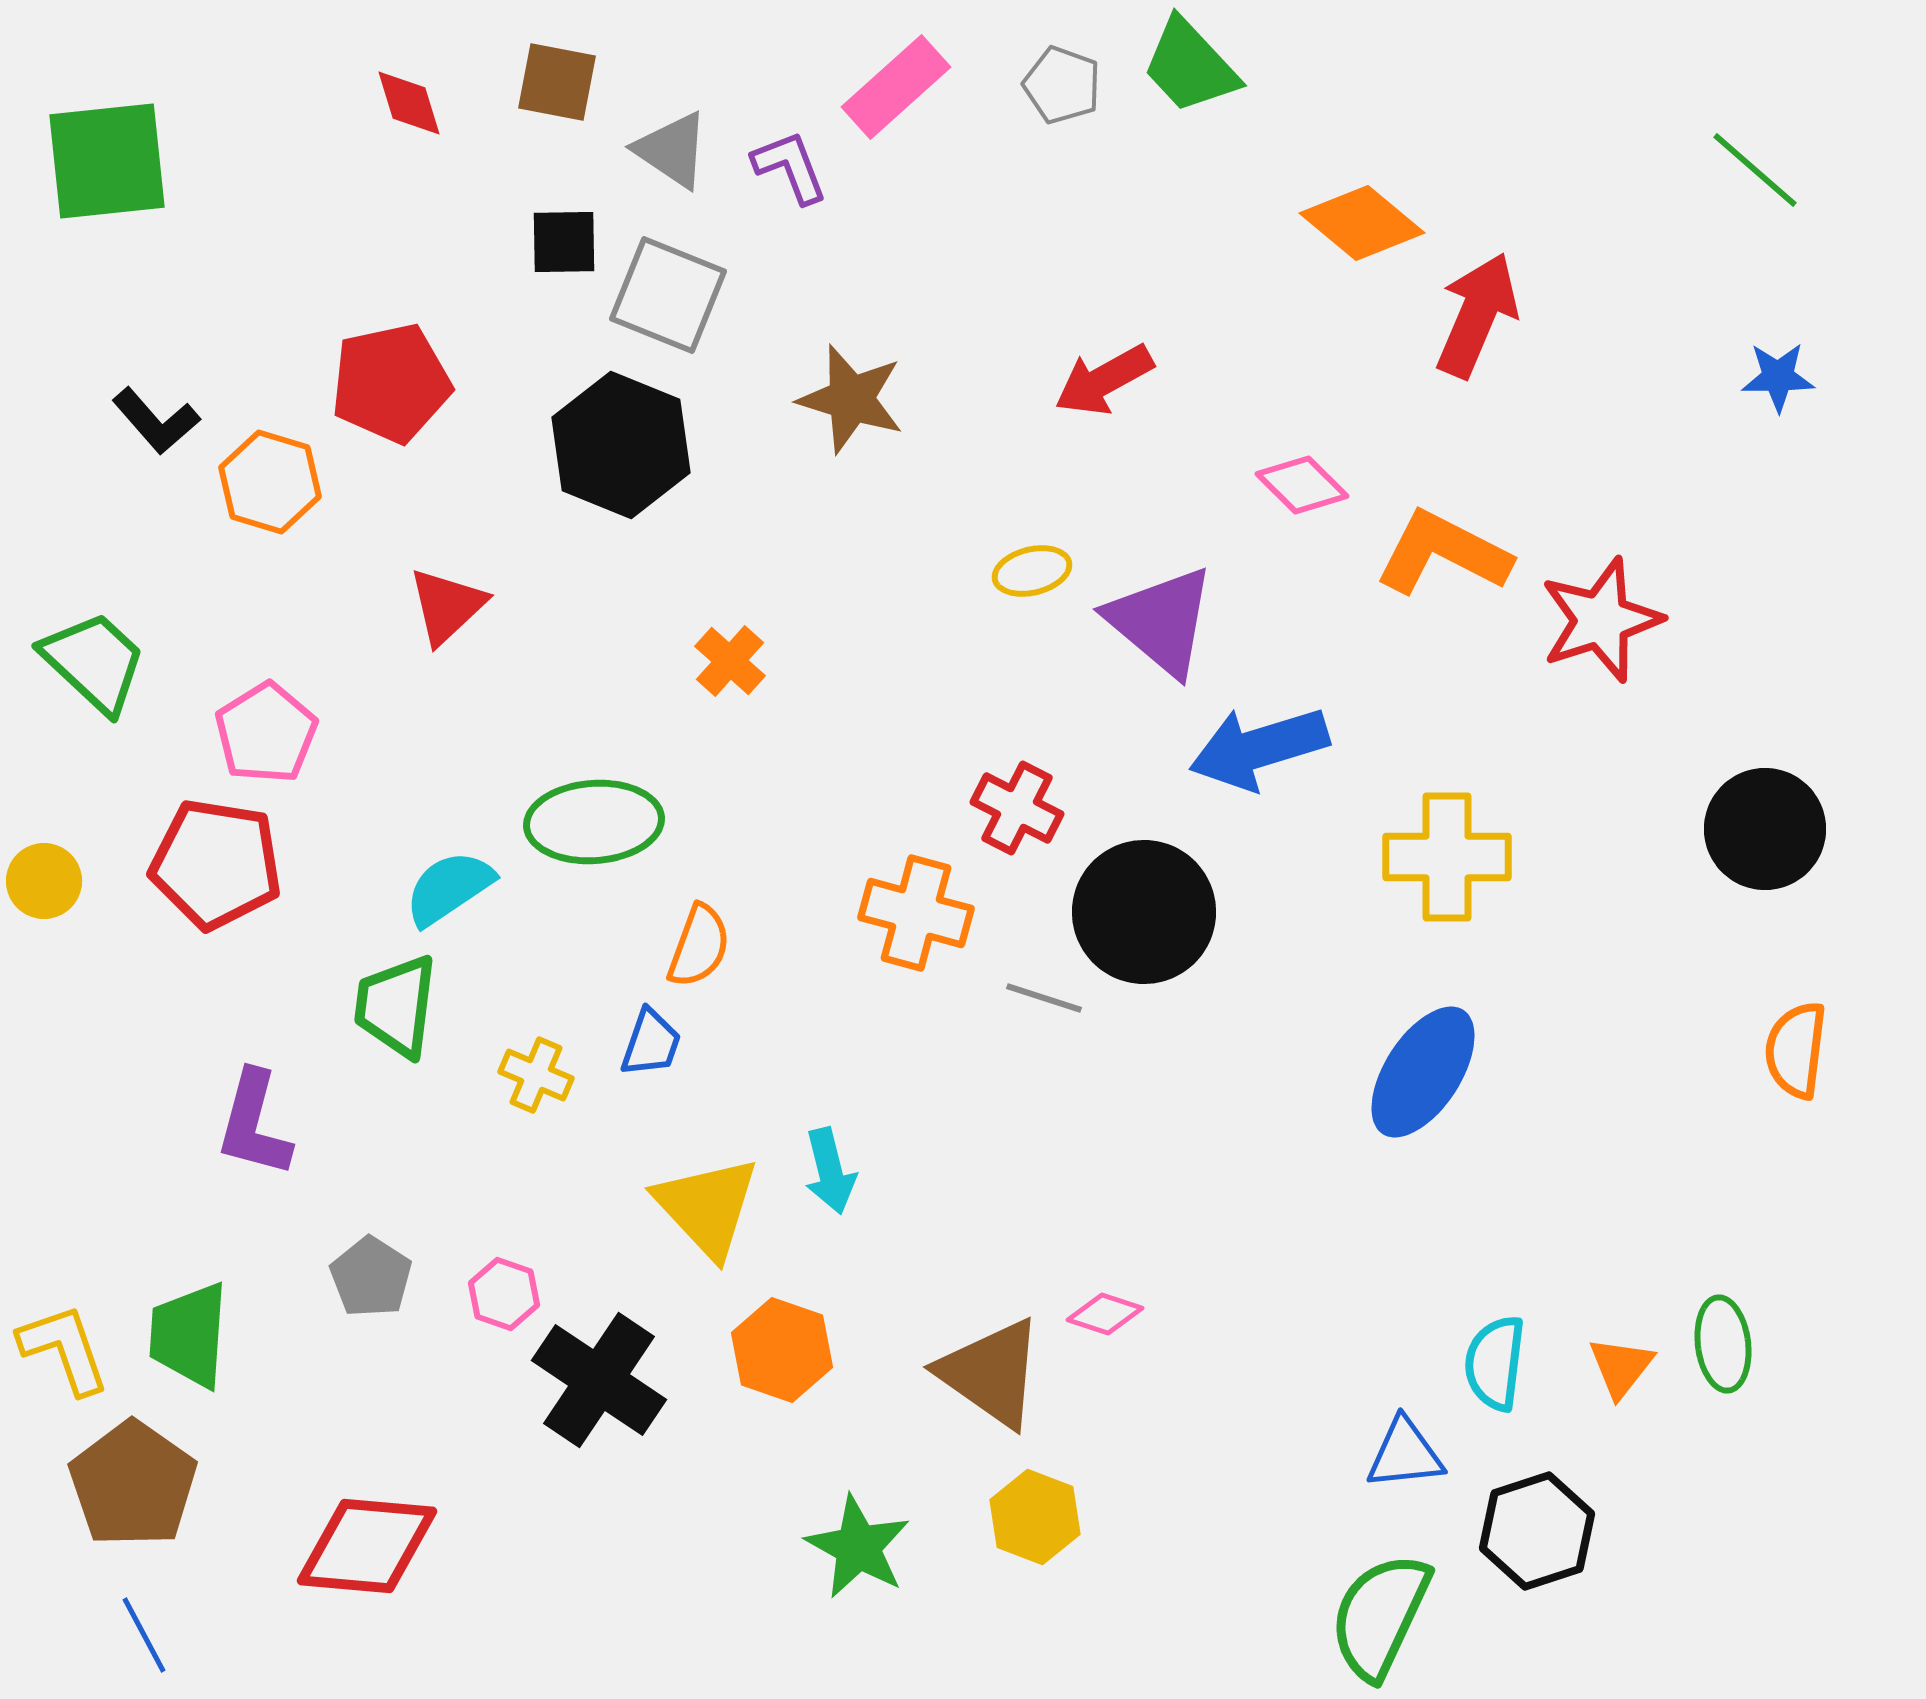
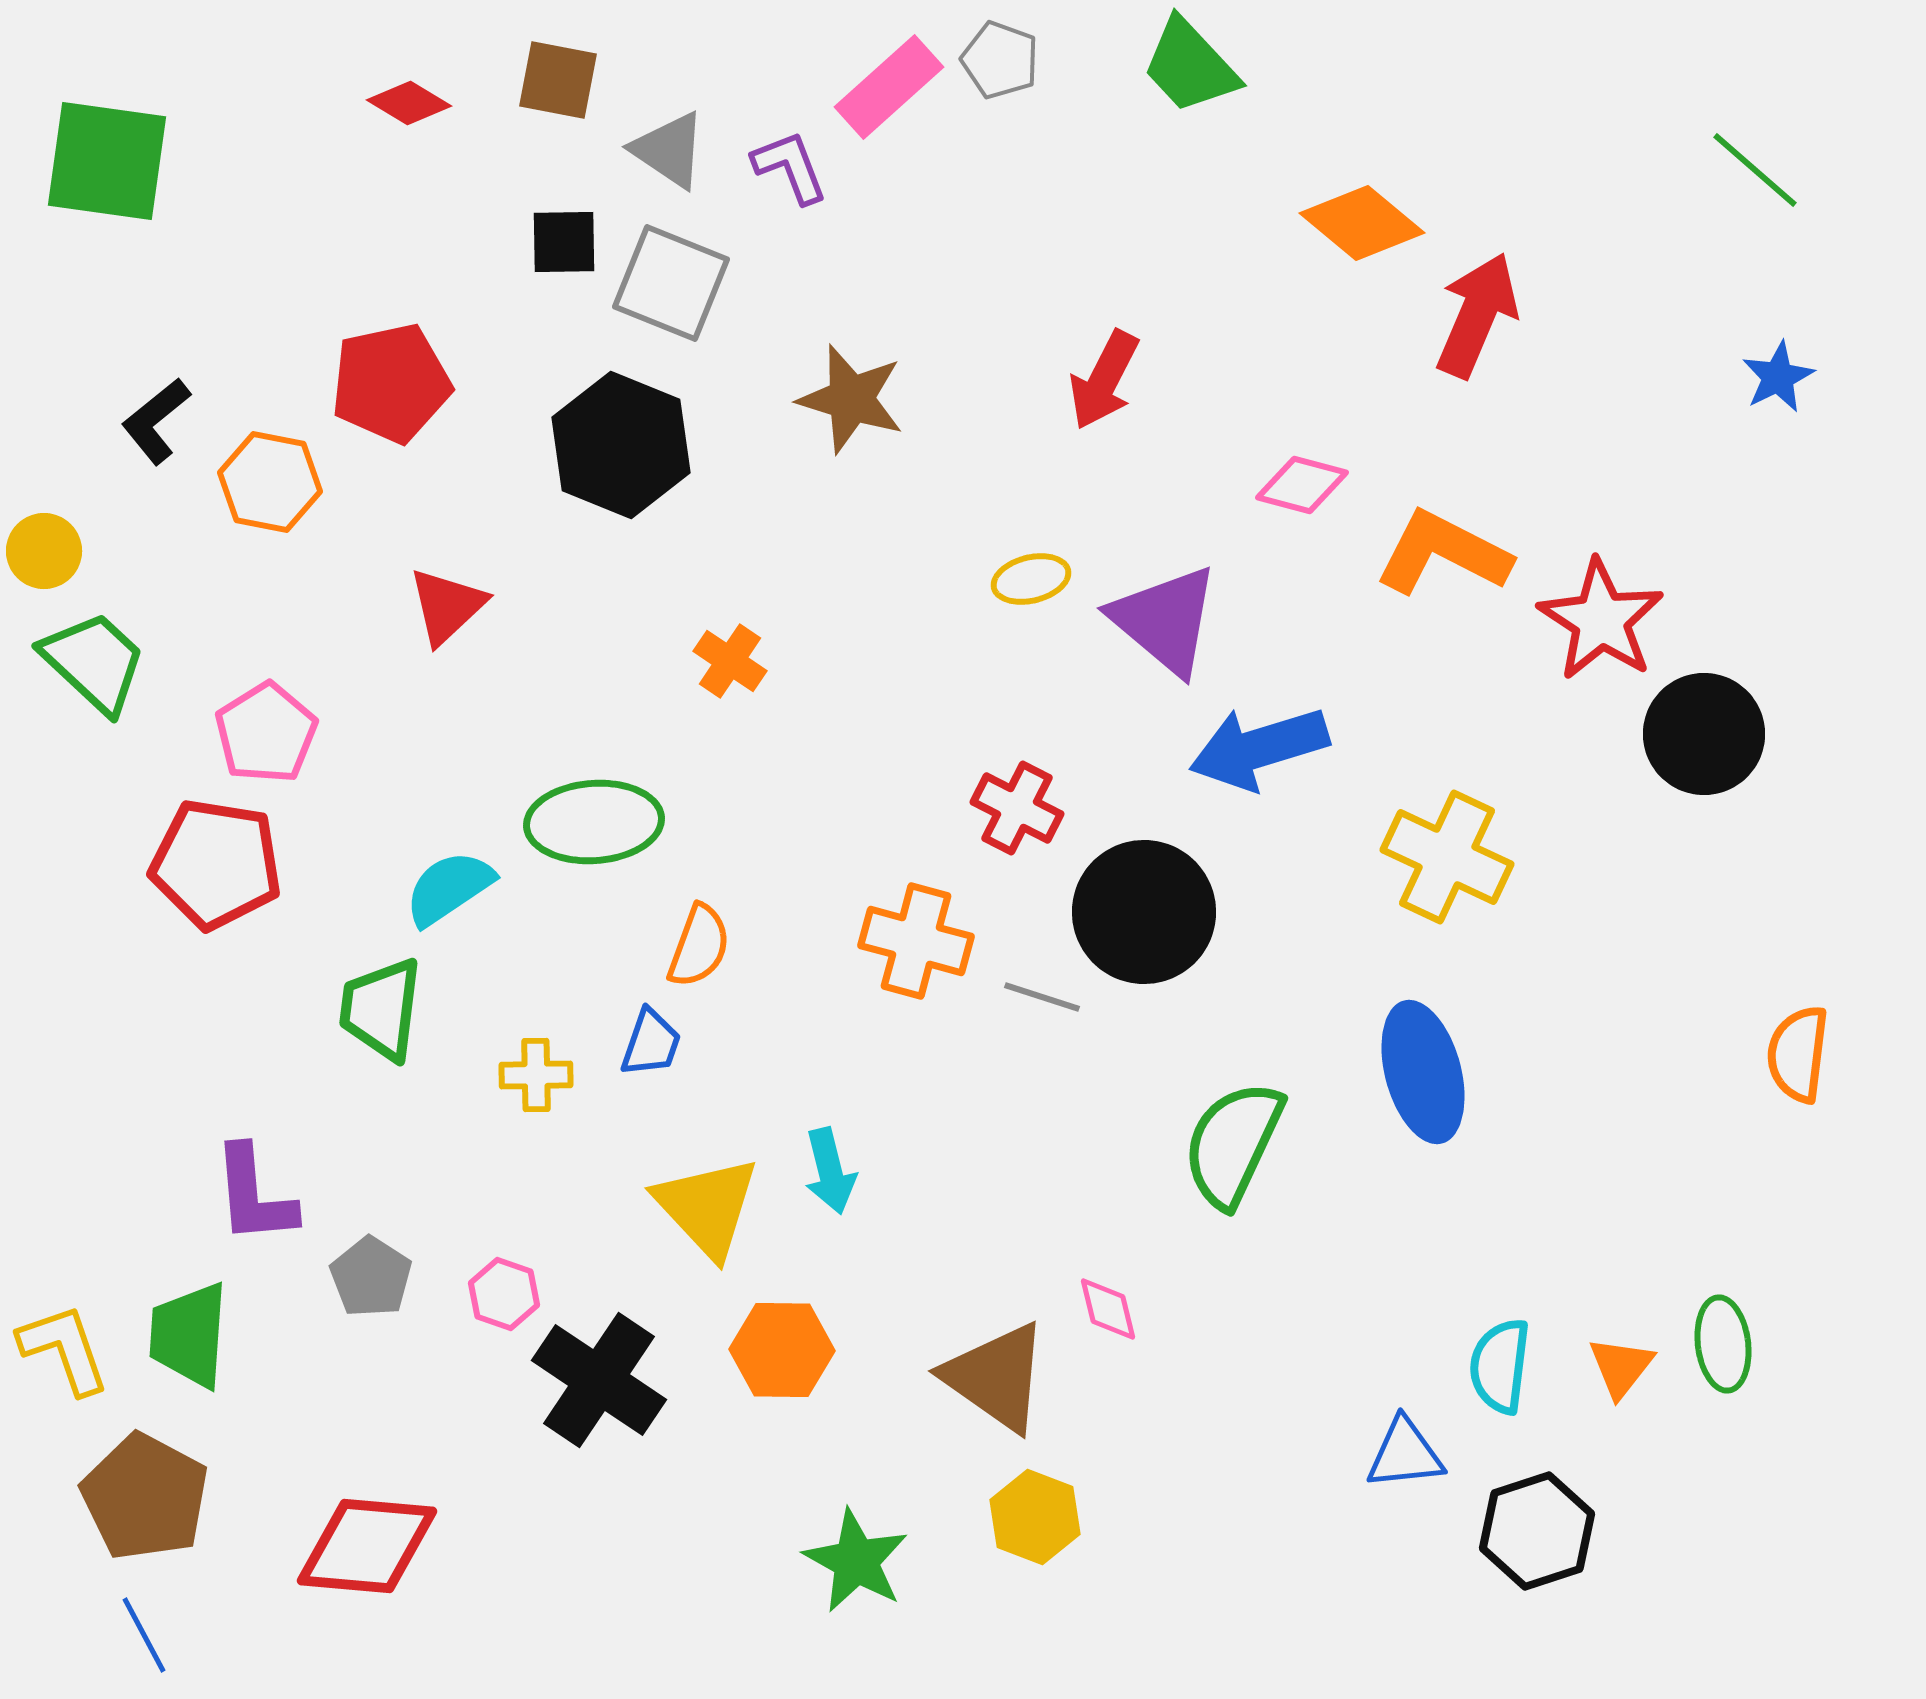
brown square at (557, 82): moved 1 px right, 2 px up
gray pentagon at (1062, 85): moved 62 px left, 25 px up
pink rectangle at (896, 87): moved 7 px left
red diamond at (409, 103): rotated 42 degrees counterclockwise
gray triangle at (672, 150): moved 3 px left
green square at (107, 161): rotated 14 degrees clockwise
gray square at (668, 295): moved 3 px right, 12 px up
blue star at (1778, 377): rotated 26 degrees counterclockwise
red arrow at (1104, 380): rotated 34 degrees counterclockwise
black L-shape at (156, 421): rotated 92 degrees clockwise
orange hexagon at (270, 482): rotated 6 degrees counterclockwise
pink diamond at (1302, 485): rotated 30 degrees counterclockwise
yellow ellipse at (1032, 571): moved 1 px left, 8 px down
red star at (1601, 620): rotated 21 degrees counterclockwise
purple triangle at (1161, 621): moved 4 px right, 1 px up
orange cross at (730, 661): rotated 8 degrees counterclockwise
black circle at (1765, 829): moved 61 px left, 95 px up
yellow cross at (1447, 857): rotated 25 degrees clockwise
yellow circle at (44, 881): moved 330 px up
orange cross at (916, 913): moved 28 px down
gray line at (1044, 998): moved 2 px left, 1 px up
green trapezoid at (396, 1006): moved 15 px left, 3 px down
orange semicircle at (1796, 1050): moved 2 px right, 4 px down
blue ellipse at (1423, 1072): rotated 48 degrees counterclockwise
yellow cross at (536, 1075): rotated 24 degrees counterclockwise
purple L-shape at (254, 1124): moved 71 px down; rotated 20 degrees counterclockwise
pink diamond at (1105, 1314): moved 3 px right, 5 px up; rotated 58 degrees clockwise
orange hexagon at (782, 1350): rotated 18 degrees counterclockwise
cyan semicircle at (1495, 1363): moved 5 px right, 3 px down
brown triangle at (991, 1373): moved 5 px right, 4 px down
brown pentagon at (133, 1484): moved 12 px right, 13 px down; rotated 7 degrees counterclockwise
green star at (858, 1547): moved 2 px left, 14 px down
green semicircle at (1380, 1616): moved 147 px left, 472 px up
